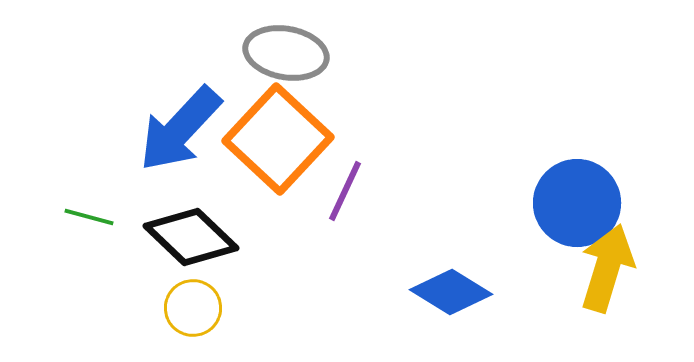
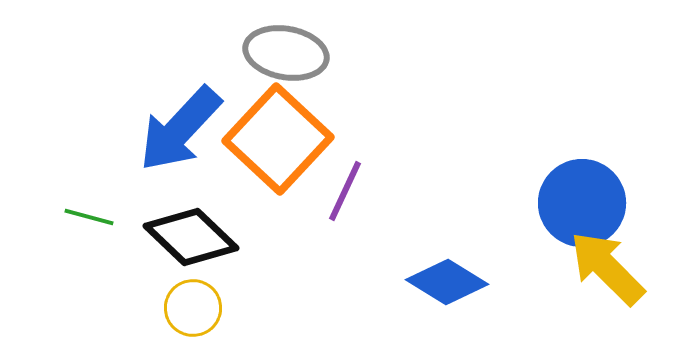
blue circle: moved 5 px right
yellow arrow: rotated 62 degrees counterclockwise
blue diamond: moved 4 px left, 10 px up
